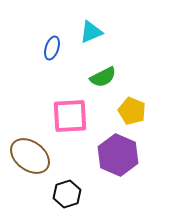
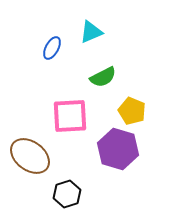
blue ellipse: rotated 10 degrees clockwise
purple hexagon: moved 6 px up; rotated 6 degrees counterclockwise
